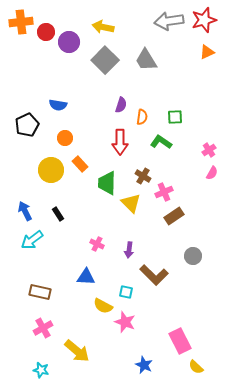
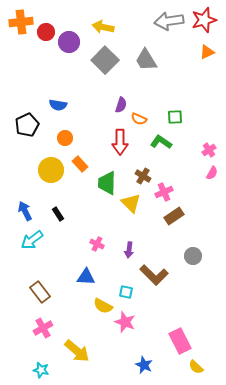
orange semicircle at (142, 117): moved 3 px left, 2 px down; rotated 105 degrees clockwise
brown rectangle at (40, 292): rotated 40 degrees clockwise
